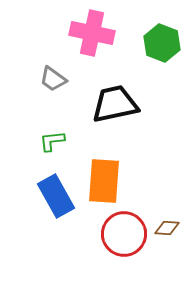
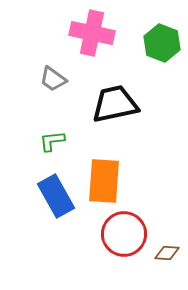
brown diamond: moved 25 px down
